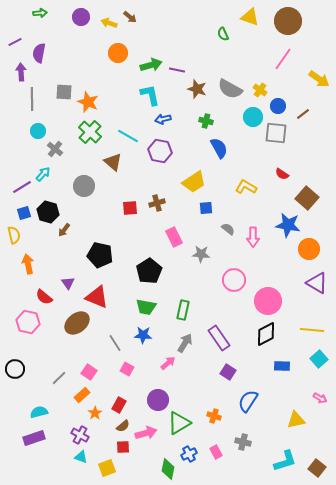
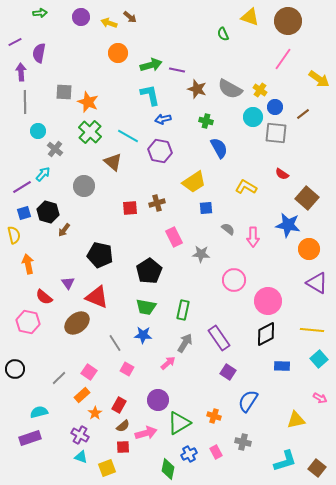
gray line at (32, 99): moved 7 px left, 3 px down
blue circle at (278, 106): moved 3 px left, 1 px down
purple rectangle at (34, 438): moved 4 px left
